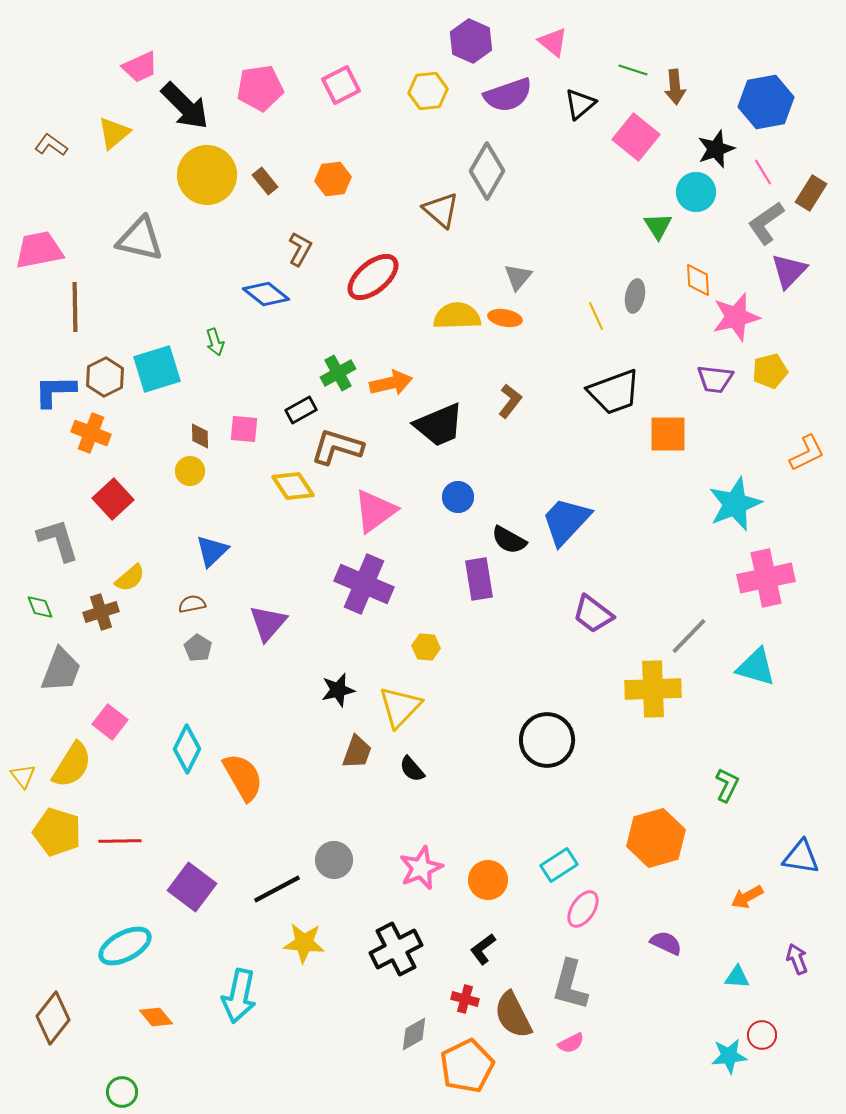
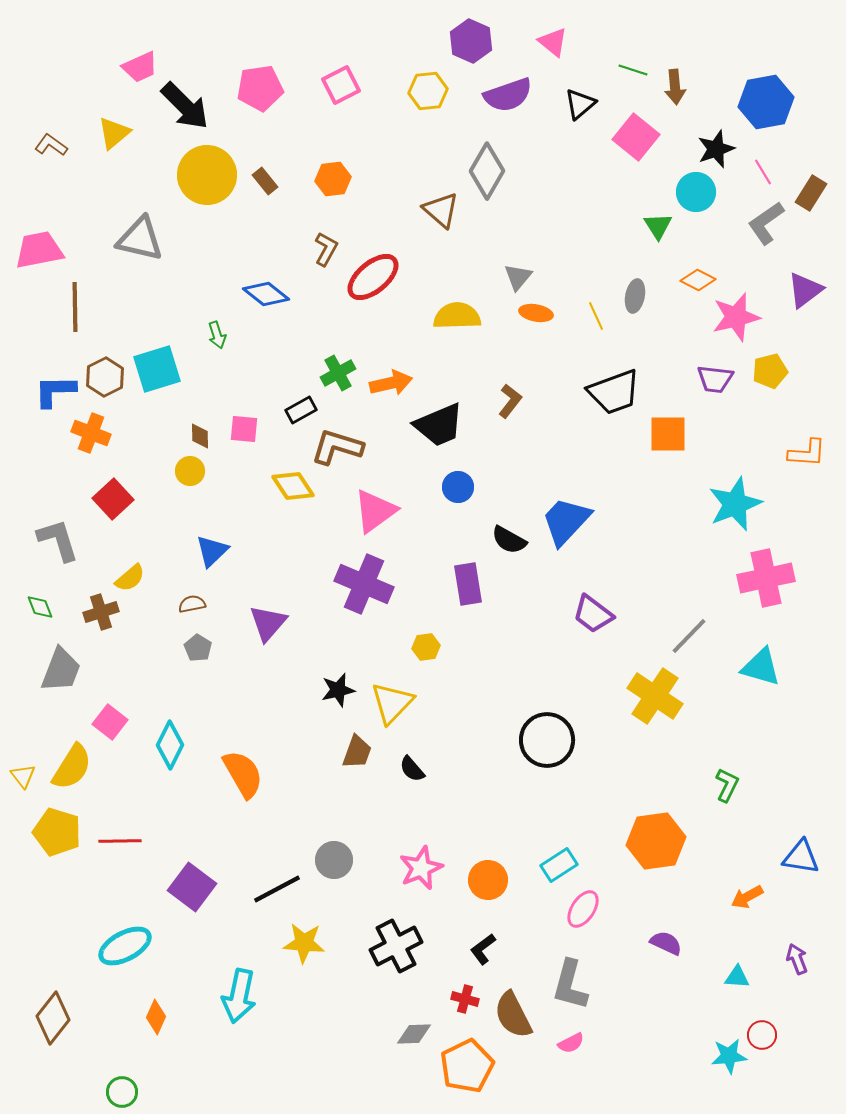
brown L-shape at (300, 249): moved 26 px right
purple triangle at (789, 271): moved 16 px right, 19 px down; rotated 9 degrees clockwise
orange diamond at (698, 280): rotated 60 degrees counterclockwise
orange ellipse at (505, 318): moved 31 px right, 5 px up
green arrow at (215, 342): moved 2 px right, 7 px up
orange L-shape at (807, 453): rotated 30 degrees clockwise
blue circle at (458, 497): moved 10 px up
purple rectangle at (479, 579): moved 11 px left, 5 px down
yellow hexagon at (426, 647): rotated 12 degrees counterclockwise
cyan triangle at (756, 667): moved 5 px right
yellow cross at (653, 689): moved 2 px right, 7 px down; rotated 36 degrees clockwise
yellow triangle at (400, 707): moved 8 px left, 4 px up
cyan diamond at (187, 749): moved 17 px left, 4 px up
yellow semicircle at (72, 765): moved 2 px down
orange semicircle at (243, 777): moved 3 px up
orange hexagon at (656, 838): moved 3 px down; rotated 8 degrees clockwise
black cross at (396, 949): moved 3 px up
orange diamond at (156, 1017): rotated 64 degrees clockwise
gray diamond at (414, 1034): rotated 27 degrees clockwise
